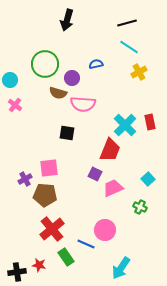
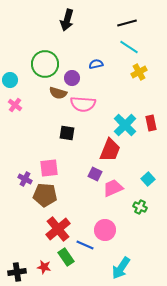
red rectangle: moved 1 px right, 1 px down
purple cross: rotated 32 degrees counterclockwise
red cross: moved 6 px right
blue line: moved 1 px left, 1 px down
red star: moved 5 px right, 2 px down
